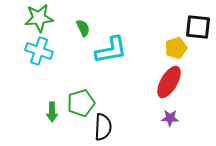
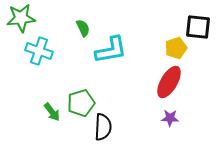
green star: moved 18 px left
green arrow: rotated 36 degrees counterclockwise
